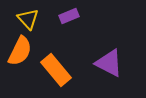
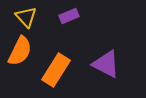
yellow triangle: moved 2 px left, 2 px up
purple triangle: moved 3 px left, 1 px down
orange rectangle: rotated 72 degrees clockwise
